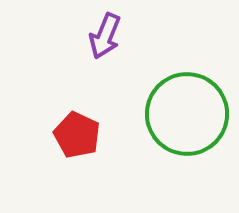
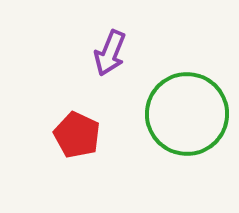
purple arrow: moved 5 px right, 17 px down
